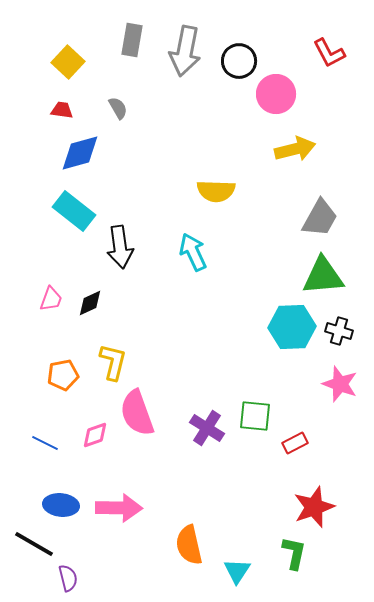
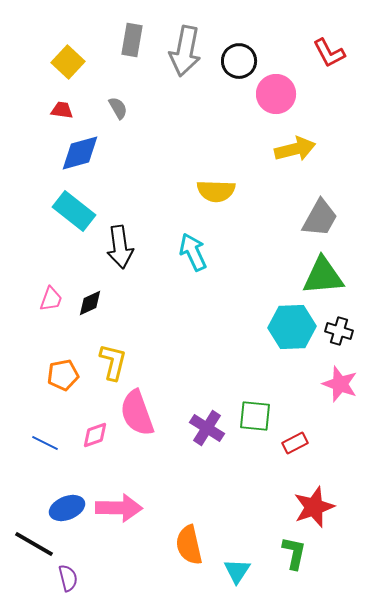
blue ellipse: moved 6 px right, 3 px down; rotated 28 degrees counterclockwise
